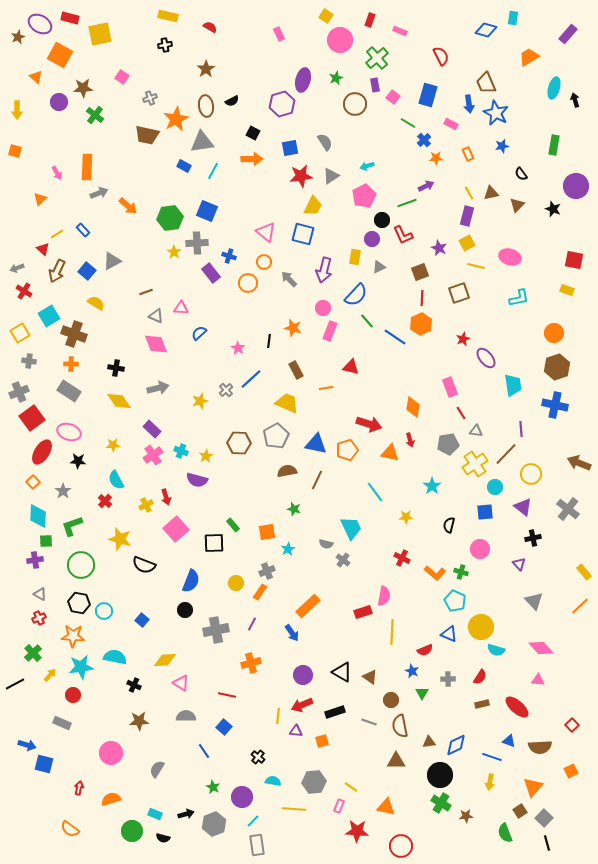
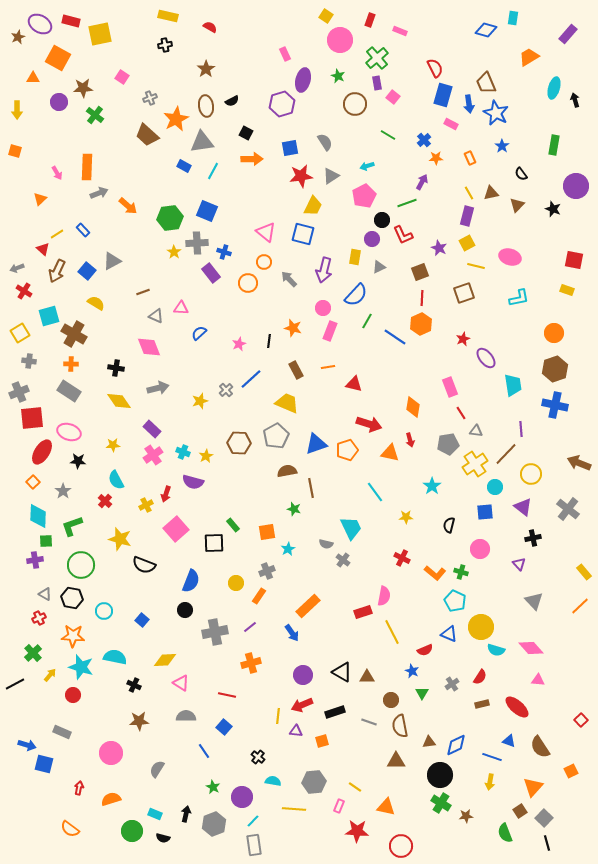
red rectangle at (70, 18): moved 1 px right, 3 px down
pink rectangle at (279, 34): moved 6 px right, 20 px down
orange square at (60, 55): moved 2 px left, 3 px down
red semicircle at (441, 56): moved 6 px left, 12 px down
orange triangle at (36, 77): moved 3 px left, 1 px down; rotated 40 degrees counterclockwise
green star at (336, 78): moved 2 px right, 2 px up; rotated 24 degrees counterclockwise
purple rectangle at (375, 85): moved 2 px right, 2 px up
blue rectangle at (428, 95): moved 15 px right
green line at (408, 123): moved 20 px left, 12 px down
black square at (253, 133): moved 7 px left
brown trapezoid at (147, 135): rotated 30 degrees clockwise
blue star at (502, 146): rotated 24 degrees counterclockwise
orange rectangle at (468, 154): moved 2 px right, 4 px down
purple arrow at (426, 186): moved 4 px left, 4 px up; rotated 35 degrees counterclockwise
blue cross at (229, 256): moved 5 px left, 4 px up
brown line at (146, 292): moved 3 px left
brown square at (459, 293): moved 5 px right
cyan square at (49, 316): rotated 15 degrees clockwise
green line at (367, 321): rotated 70 degrees clockwise
brown cross at (74, 334): rotated 10 degrees clockwise
pink diamond at (156, 344): moved 7 px left, 3 px down
pink star at (238, 348): moved 1 px right, 4 px up; rotated 16 degrees clockwise
red triangle at (351, 367): moved 3 px right, 17 px down
brown hexagon at (557, 367): moved 2 px left, 2 px down
orange line at (326, 388): moved 2 px right, 21 px up
red square at (32, 418): rotated 30 degrees clockwise
blue triangle at (316, 444): rotated 30 degrees counterclockwise
cyan cross at (181, 451): moved 2 px right, 1 px down
purple semicircle at (197, 480): moved 4 px left, 2 px down
brown line at (317, 480): moved 6 px left, 8 px down; rotated 36 degrees counterclockwise
red arrow at (166, 497): moved 3 px up; rotated 35 degrees clockwise
orange rectangle at (260, 592): moved 1 px left, 4 px down
gray triangle at (40, 594): moved 5 px right
black hexagon at (79, 603): moved 7 px left, 5 px up
purple line at (252, 624): moved 2 px left, 3 px down; rotated 24 degrees clockwise
gray cross at (216, 630): moved 1 px left, 2 px down
yellow line at (392, 632): rotated 30 degrees counterclockwise
pink diamond at (541, 648): moved 10 px left
cyan star at (81, 667): rotated 25 degrees clockwise
brown triangle at (370, 677): moved 3 px left; rotated 35 degrees counterclockwise
gray cross at (448, 679): moved 4 px right, 5 px down; rotated 32 degrees counterclockwise
gray rectangle at (62, 723): moved 9 px down
red square at (572, 725): moved 9 px right, 5 px up
brown semicircle at (540, 747): rotated 60 degrees clockwise
yellow line at (351, 787): moved 4 px right
black arrow at (186, 814): rotated 63 degrees counterclockwise
gray rectangle at (257, 845): moved 3 px left
